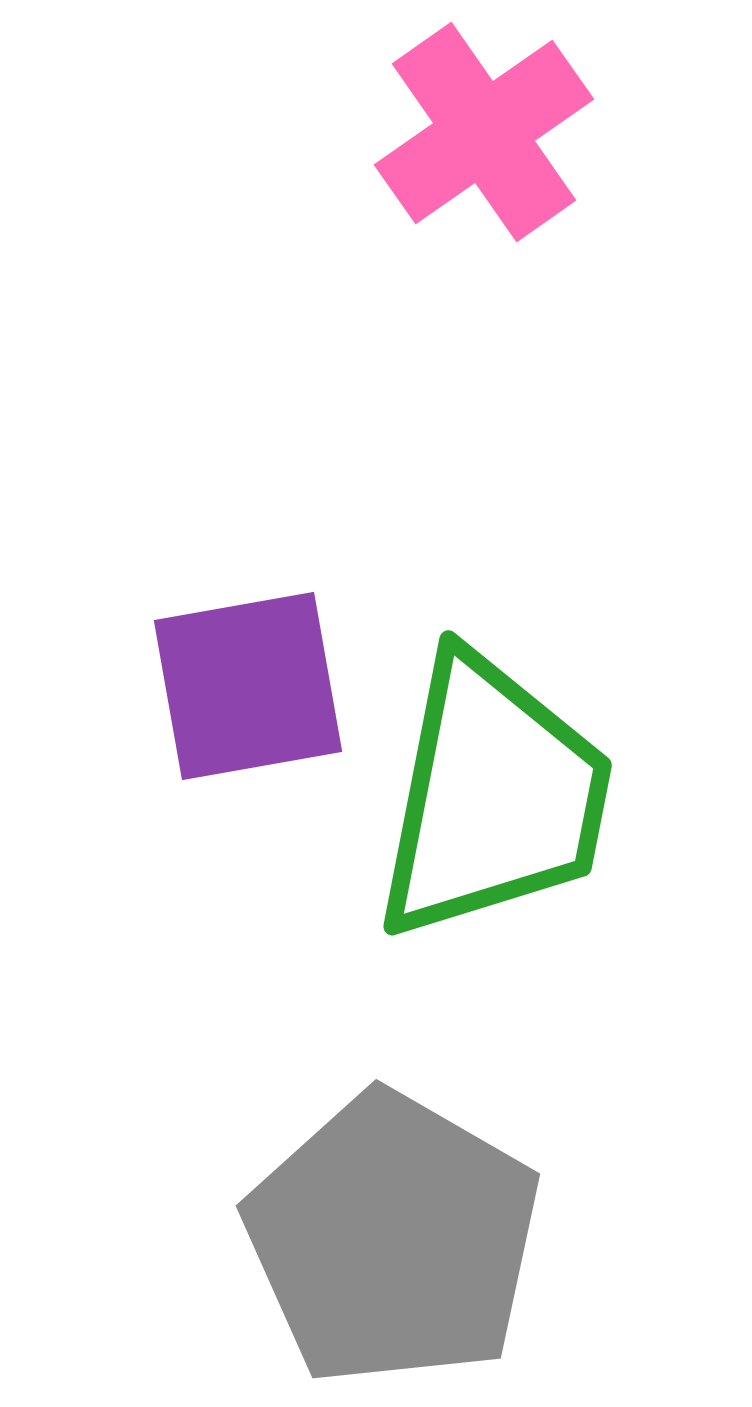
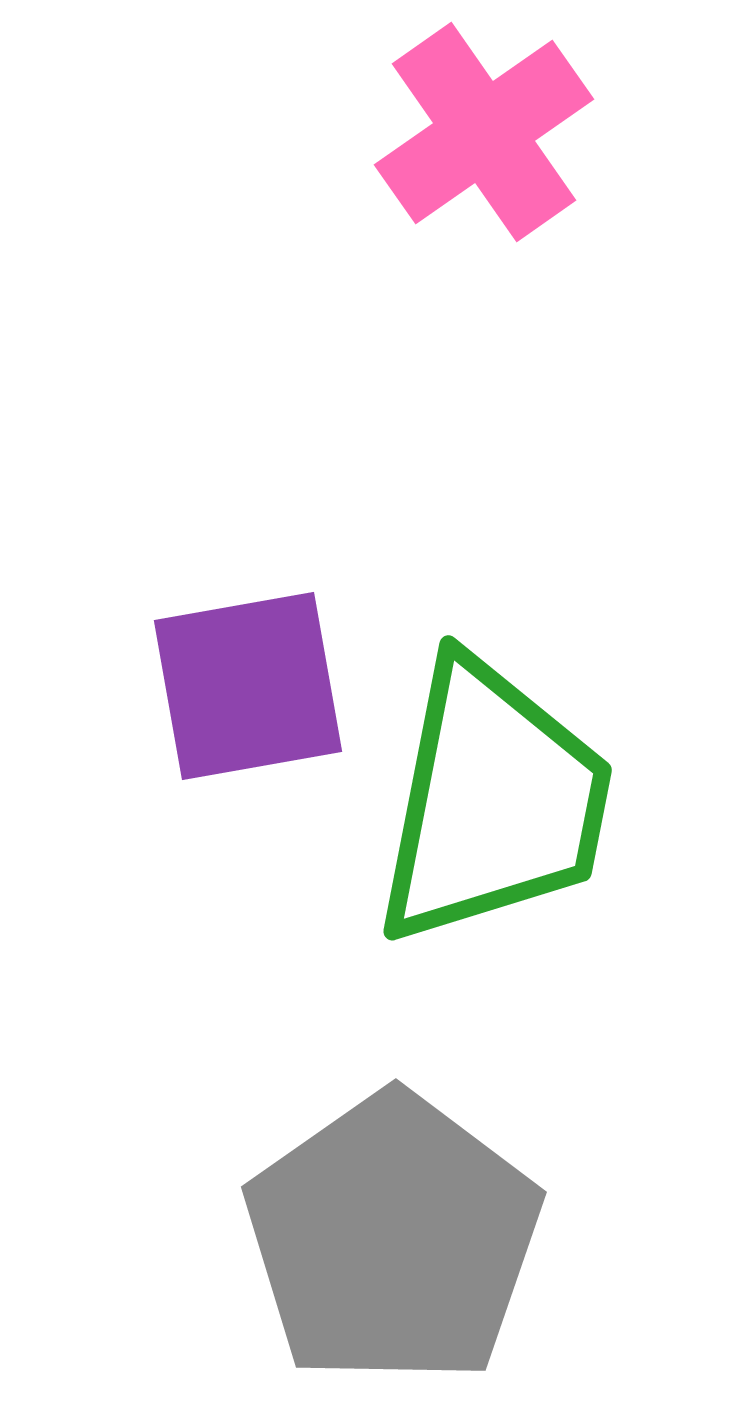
green trapezoid: moved 5 px down
gray pentagon: rotated 7 degrees clockwise
